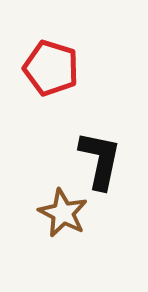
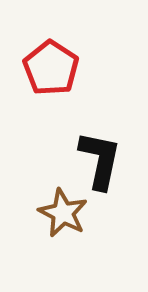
red pentagon: rotated 16 degrees clockwise
